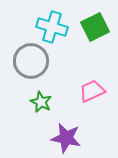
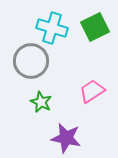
cyan cross: moved 1 px down
pink trapezoid: rotated 8 degrees counterclockwise
